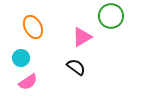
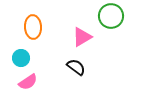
orange ellipse: rotated 25 degrees clockwise
